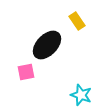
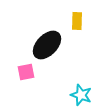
yellow rectangle: rotated 36 degrees clockwise
